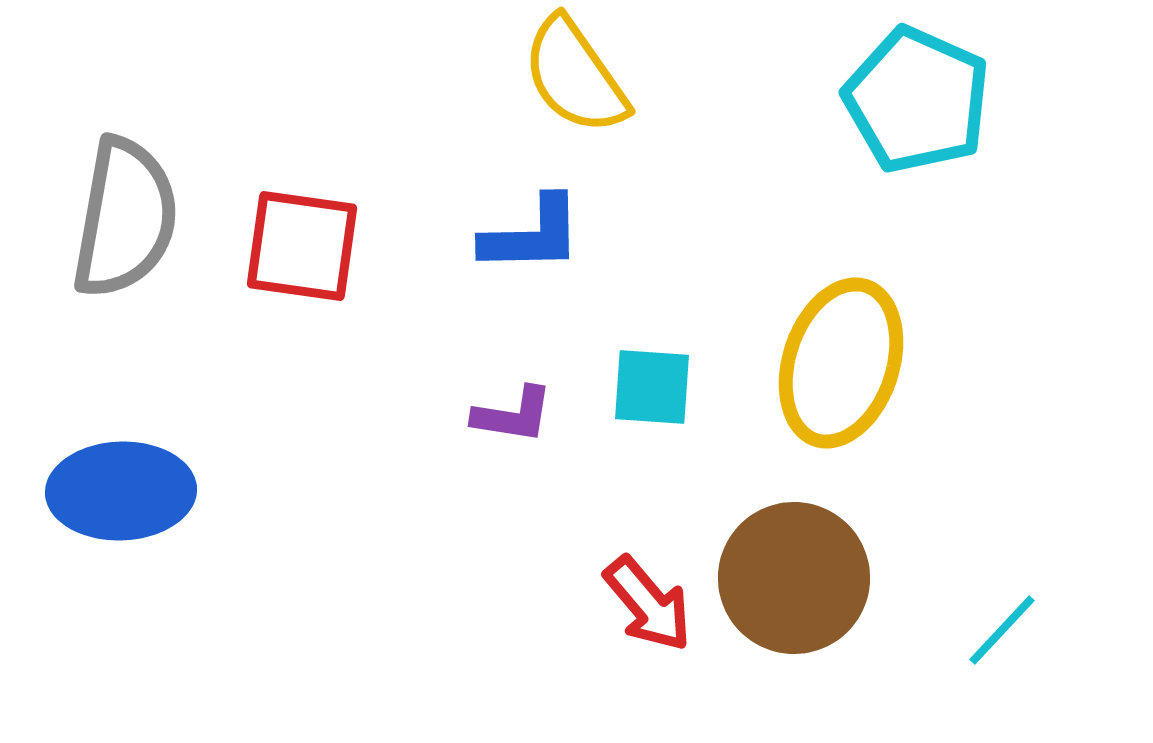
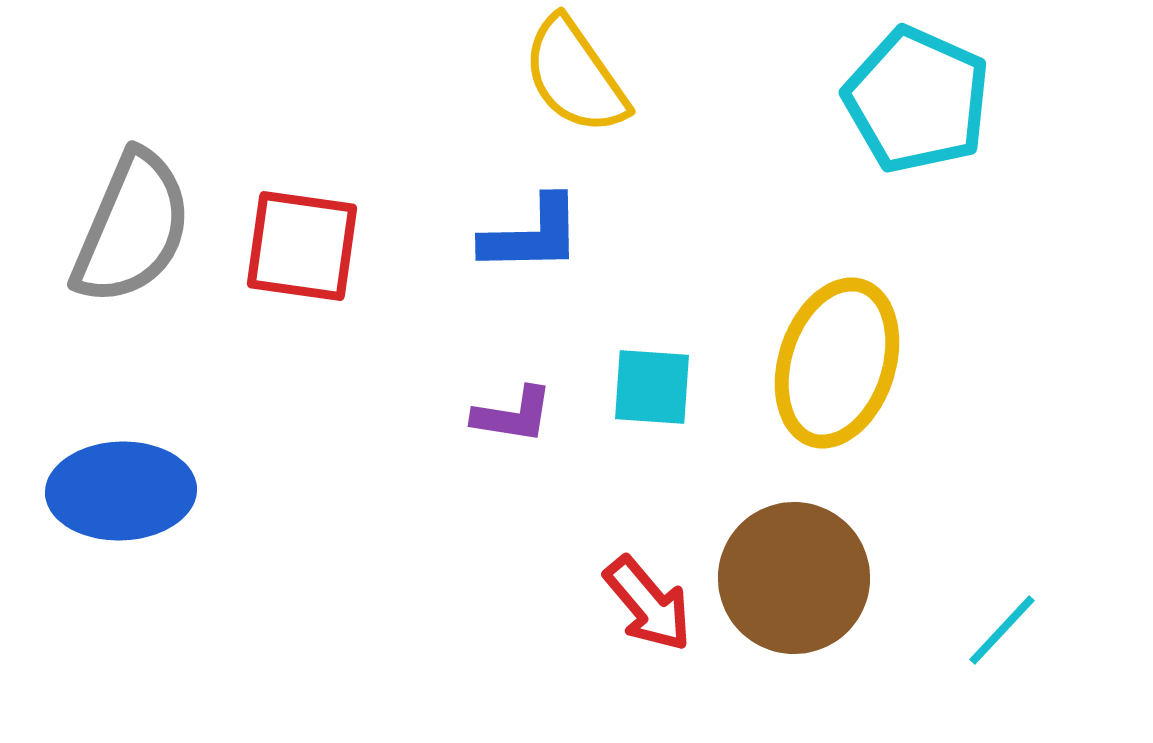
gray semicircle: moved 7 px right, 10 px down; rotated 13 degrees clockwise
yellow ellipse: moved 4 px left
